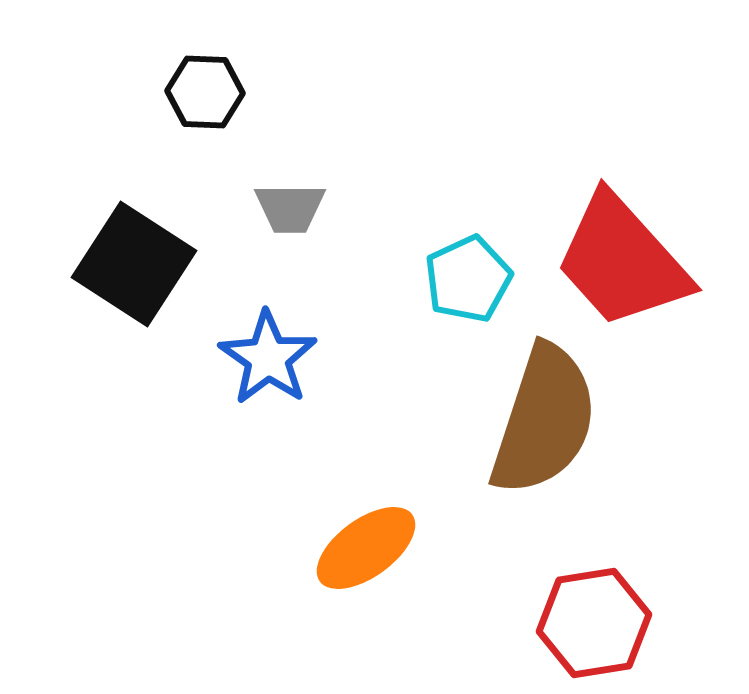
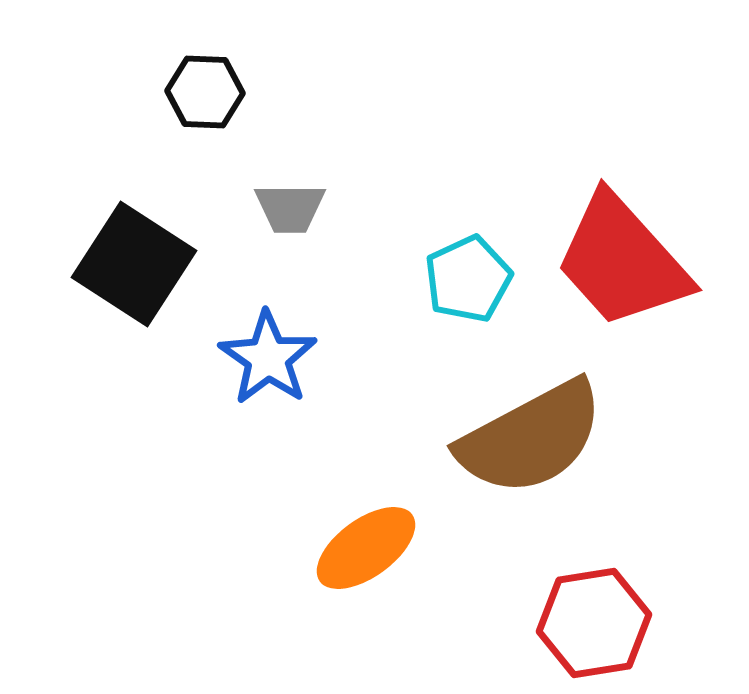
brown semicircle: moved 13 px left, 18 px down; rotated 44 degrees clockwise
